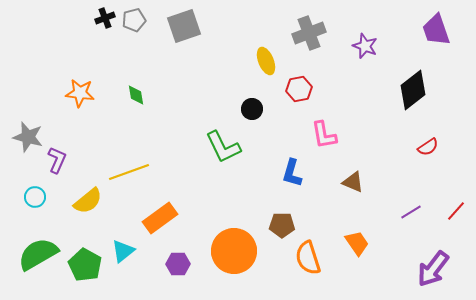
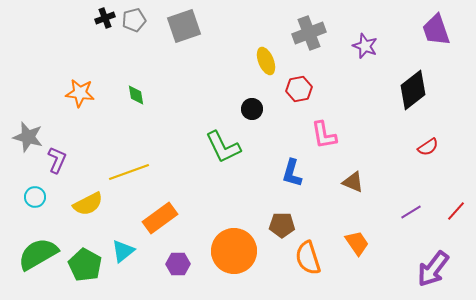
yellow semicircle: moved 3 px down; rotated 12 degrees clockwise
